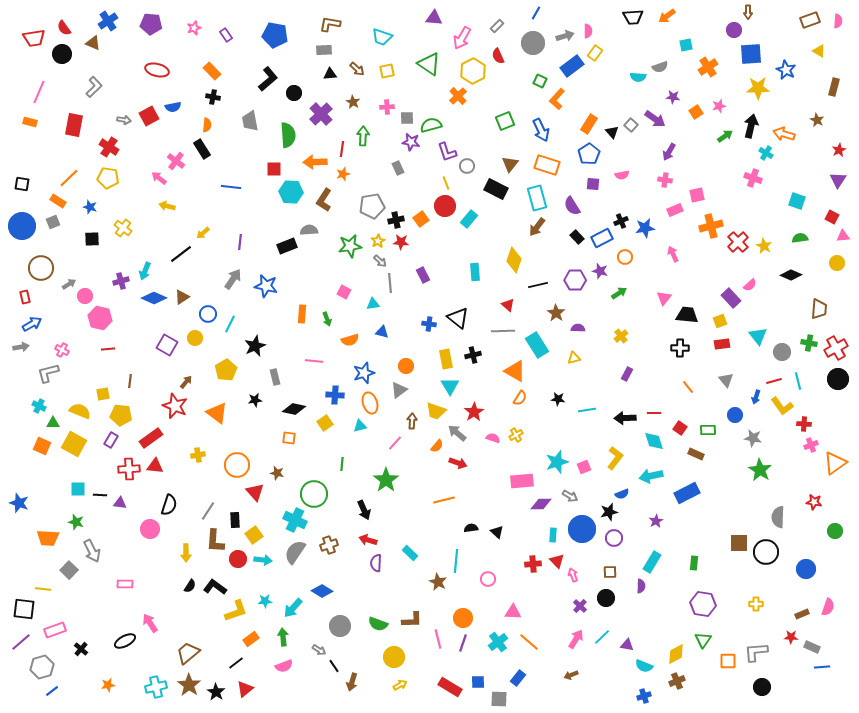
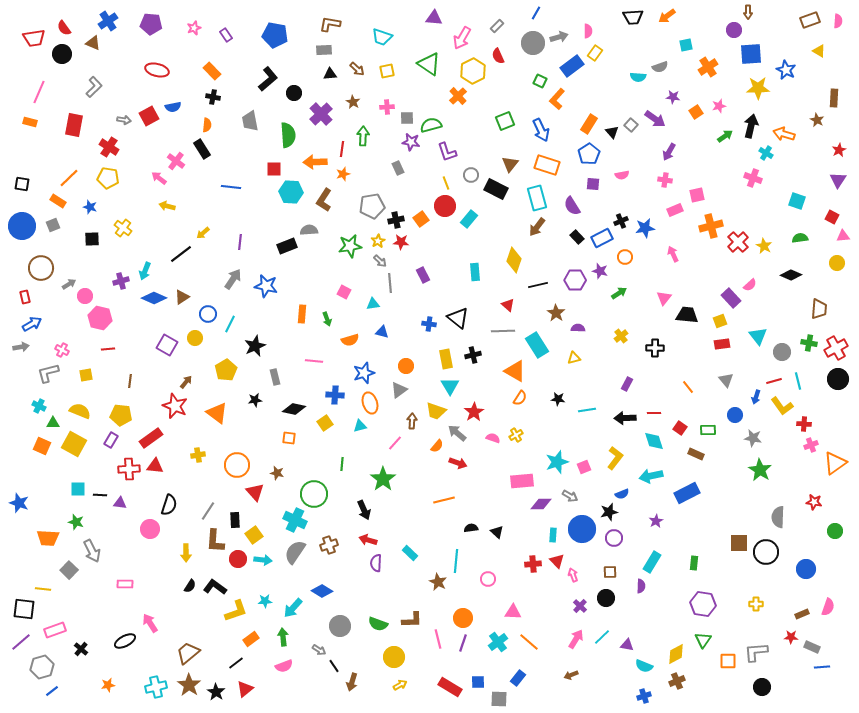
gray arrow at (565, 36): moved 6 px left, 1 px down
brown rectangle at (834, 87): moved 11 px down; rotated 12 degrees counterclockwise
gray circle at (467, 166): moved 4 px right, 9 px down
gray square at (53, 222): moved 3 px down
black cross at (680, 348): moved 25 px left
purple rectangle at (627, 374): moved 10 px down
yellow square at (103, 394): moved 17 px left, 19 px up
green star at (386, 480): moved 3 px left, 1 px up
